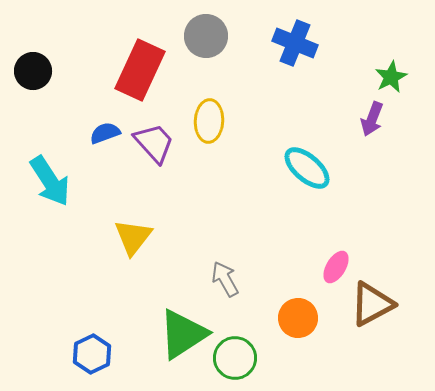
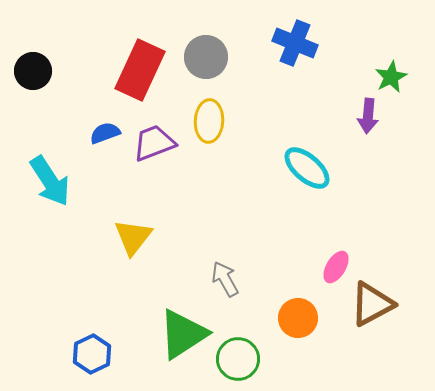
gray circle: moved 21 px down
purple arrow: moved 4 px left, 3 px up; rotated 16 degrees counterclockwise
purple trapezoid: rotated 69 degrees counterclockwise
green circle: moved 3 px right, 1 px down
